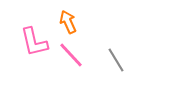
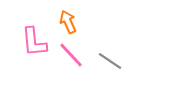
pink L-shape: rotated 8 degrees clockwise
gray line: moved 6 px left, 1 px down; rotated 25 degrees counterclockwise
